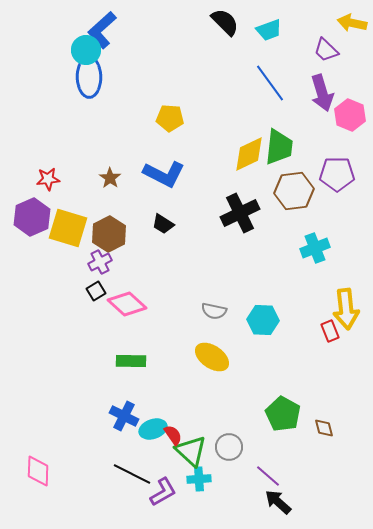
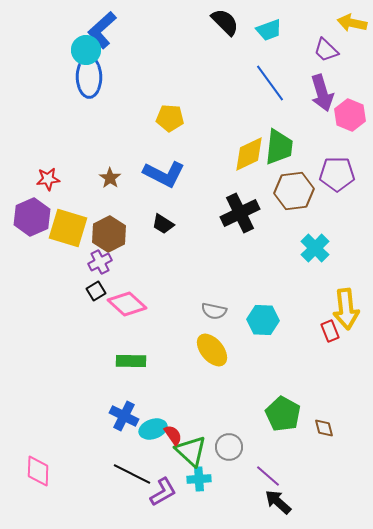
cyan cross at (315, 248): rotated 24 degrees counterclockwise
yellow ellipse at (212, 357): moved 7 px up; rotated 16 degrees clockwise
